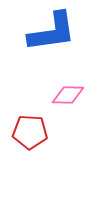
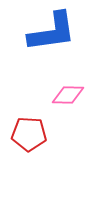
red pentagon: moved 1 px left, 2 px down
